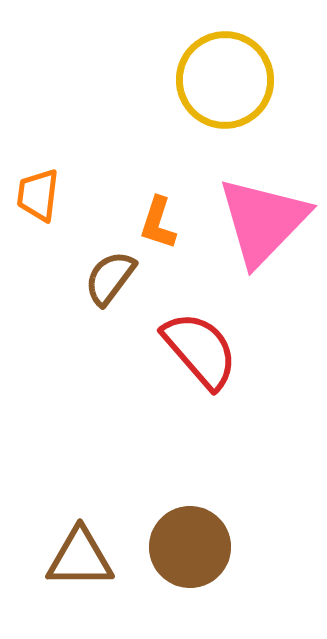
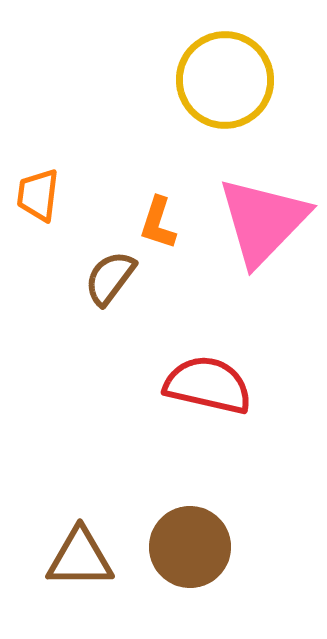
red semicircle: moved 8 px right, 35 px down; rotated 36 degrees counterclockwise
